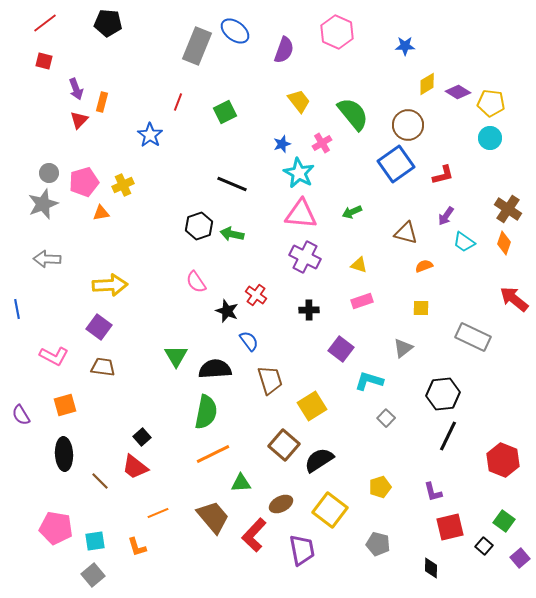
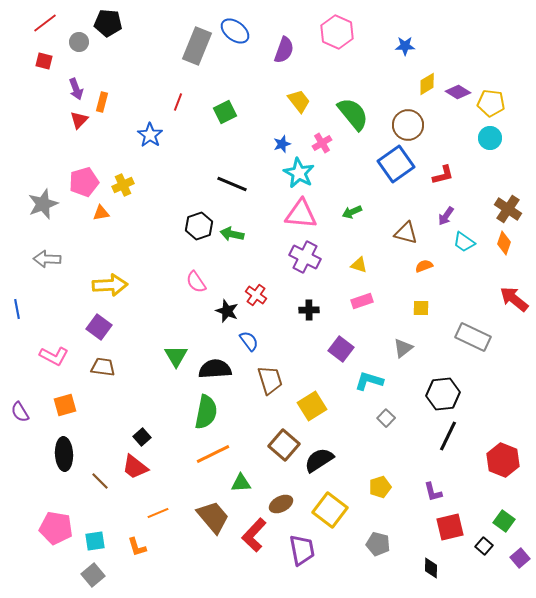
gray circle at (49, 173): moved 30 px right, 131 px up
purple semicircle at (21, 415): moved 1 px left, 3 px up
